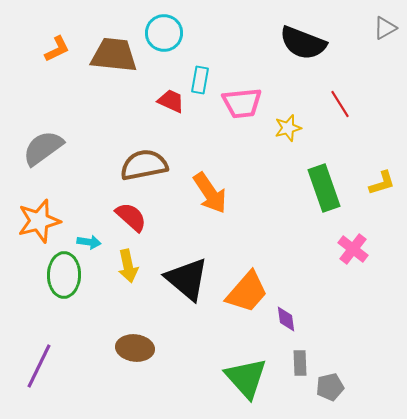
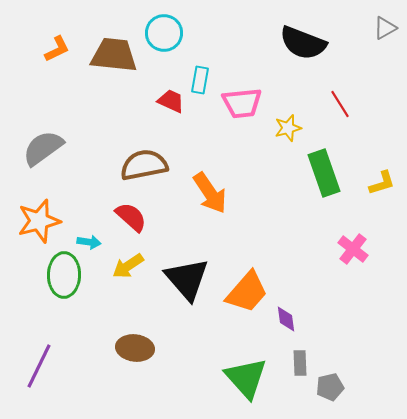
green rectangle: moved 15 px up
yellow arrow: rotated 68 degrees clockwise
black triangle: rotated 9 degrees clockwise
